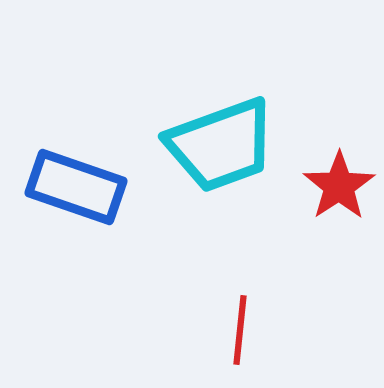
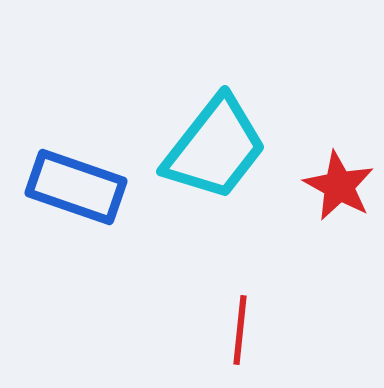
cyan trapezoid: moved 6 px left, 3 px down; rotated 32 degrees counterclockwise
red star: rotated 10 degrees counterclockwise
